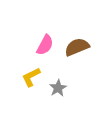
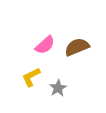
pink semicircle: rotated 20 degrees clockwise
